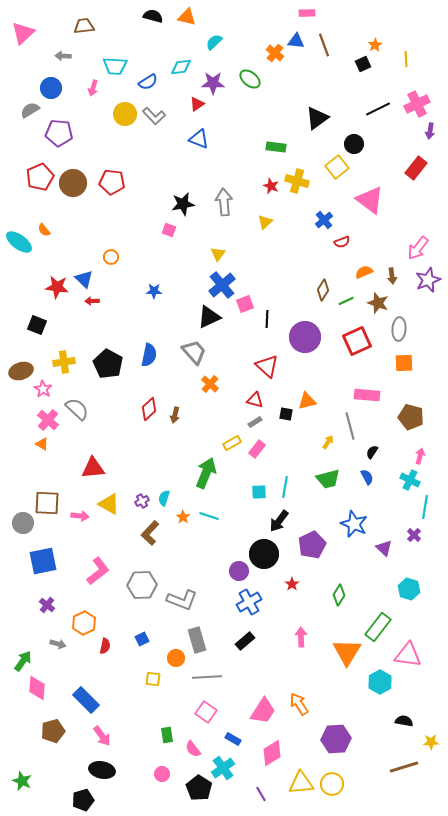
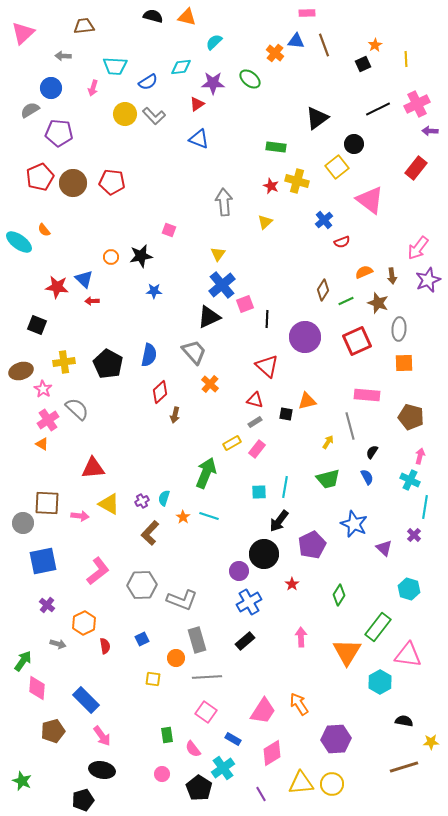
purple arrow at (430, 131): rotated 84 degrees clockwise
black star at (183, 204): moved 42 px left, 52 px down
red diamond at (149, 409): moved 11 px right, 17 px up
pink cross at (48, 420): rotated 15 degrees clockwise
red semicircle at (105, 646): rotated 21 degrees counterclockwise
